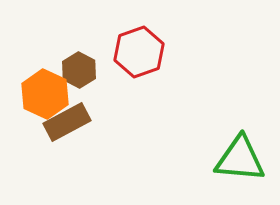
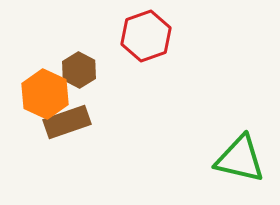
red hexagon: moved 7 px right, 16 px up
brown rectangle: rotated 9 degrees clockwise
green triangle: rotated 8 degrees clockwise
